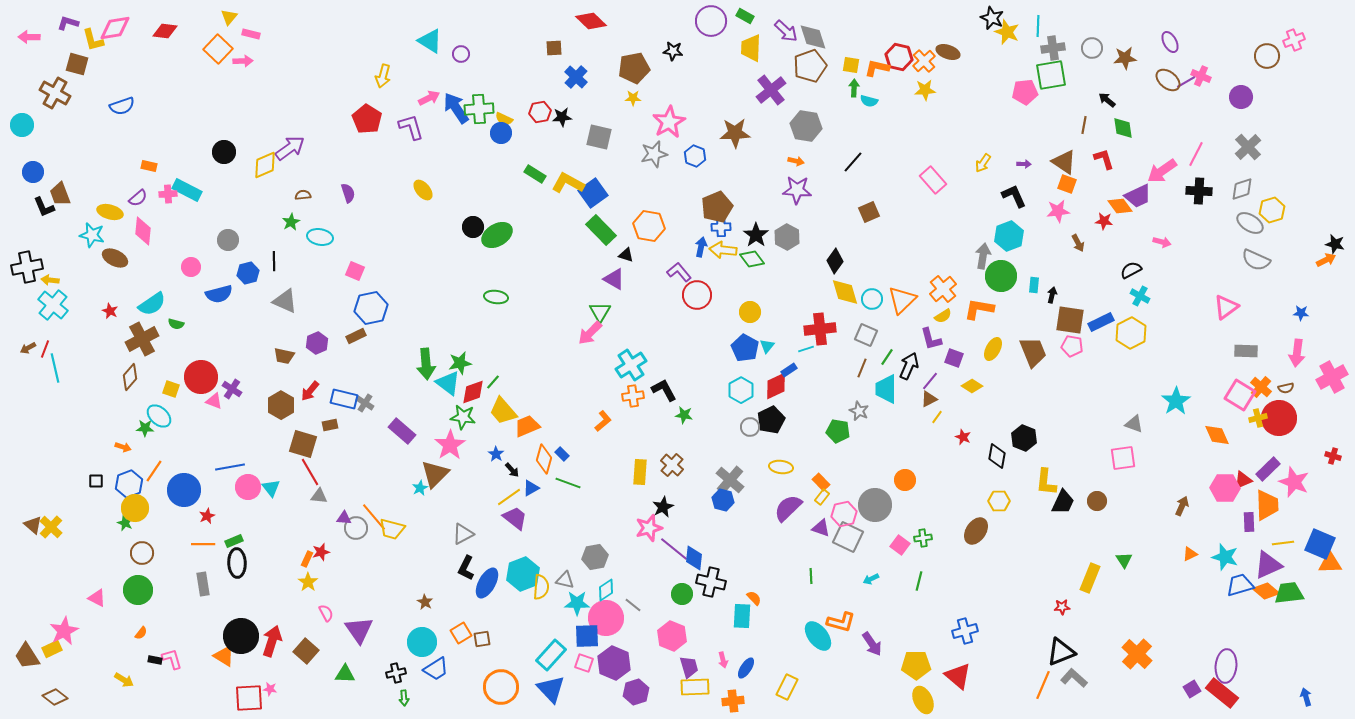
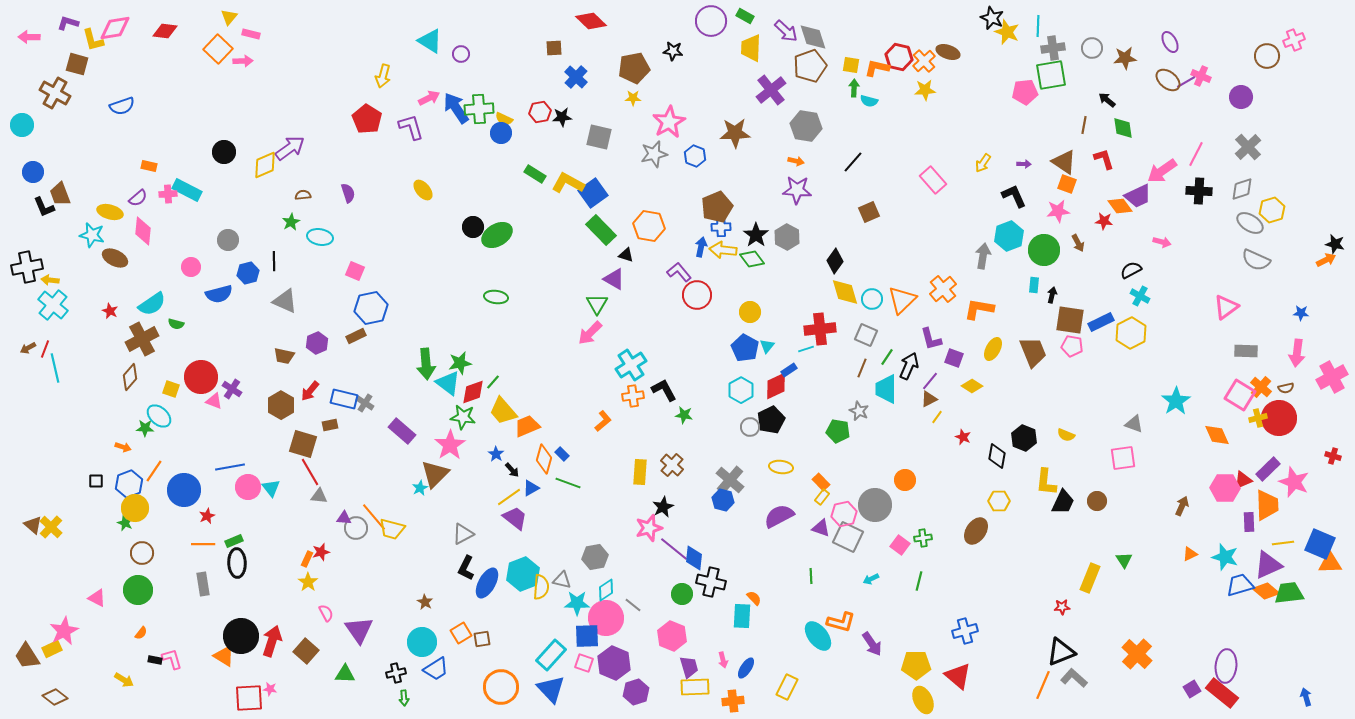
green circle at (1001, 276): moved 43 px right, 26 px up
green triangle at (600, 312): moved 3 px left, 8 px up
yellow semicircle at (943, 316): moved 123 px right, 119 px down; rotated 54 degrees clockwise
purple semicircle at (788, 508): moved 9 px left, 8 px down; rotated 16 degrees clockwise
gray triangle at (565, 580): moved 3 px left
